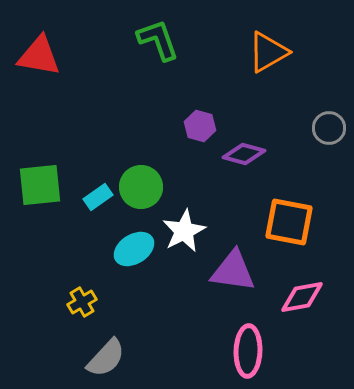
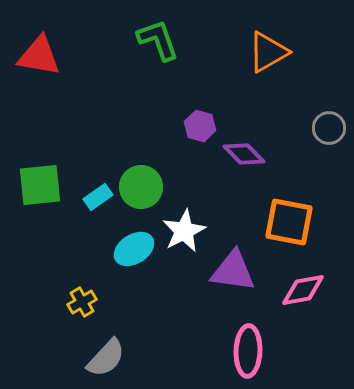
purple diamond: rotated 30 degrees clockwise
pink diamond: moved 1 px right, 7 px up
